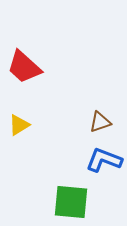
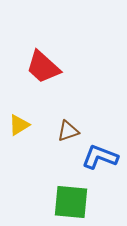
red trapezoid: moved 19 px right
brown triangle: moved 32 px left, 9 px down
blue L-shape: moved 4 px left, 3 px up
